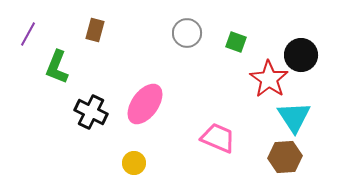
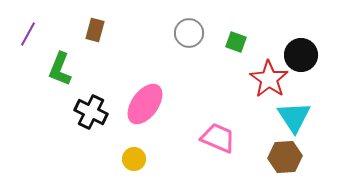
gray circle: moved 2 px right
green L-shape: moved 3 px right, 2 px down
yellow circle: moved 4 px up
